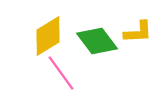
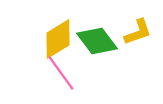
yellow L-shape: rotated 16 degrees counterclockwise
yellow diamond: moved 10 px right, 3 px down
